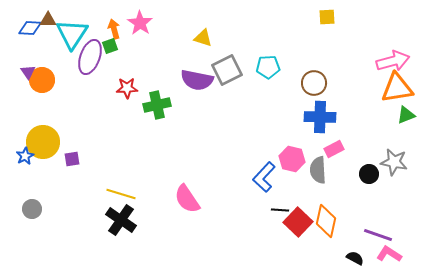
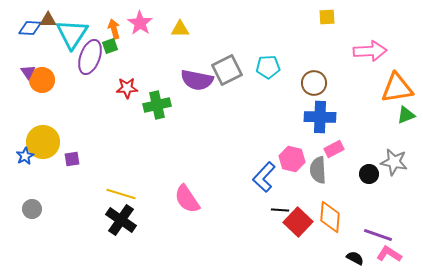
yellow triangle: moved 23 px left, 9 px up; rotated 18 degrees counterclockwise
pink arrow: moved 23 px left, 10 px up; rotated 12 degrees clockwise
orange diamond: moved 4 px right, 4 px up; rotated 8 degrees counterclockwise
